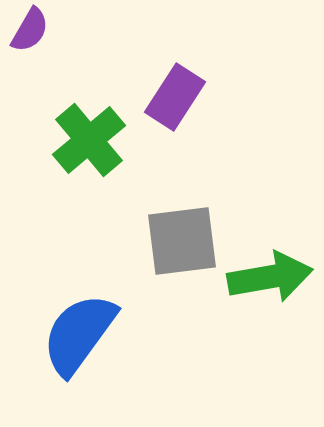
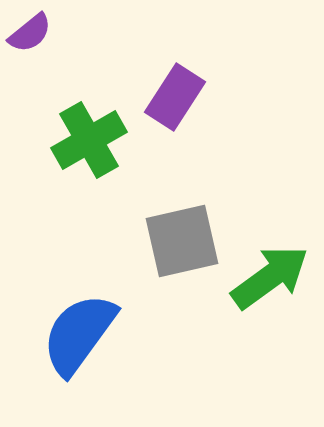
purple semicircle: moved 3 px down; rotated 21 degrees clockwise
green cross: rotated 10 degrees clockwise
gray square: rotated 6 degrees counterclockwise
green arrow: rotated 26 degrees counterclockwise
